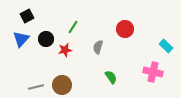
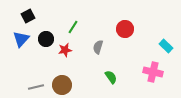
black square: moved 1 px right
